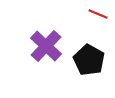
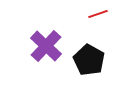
red line: rotated 42 degrees counterclockwise
